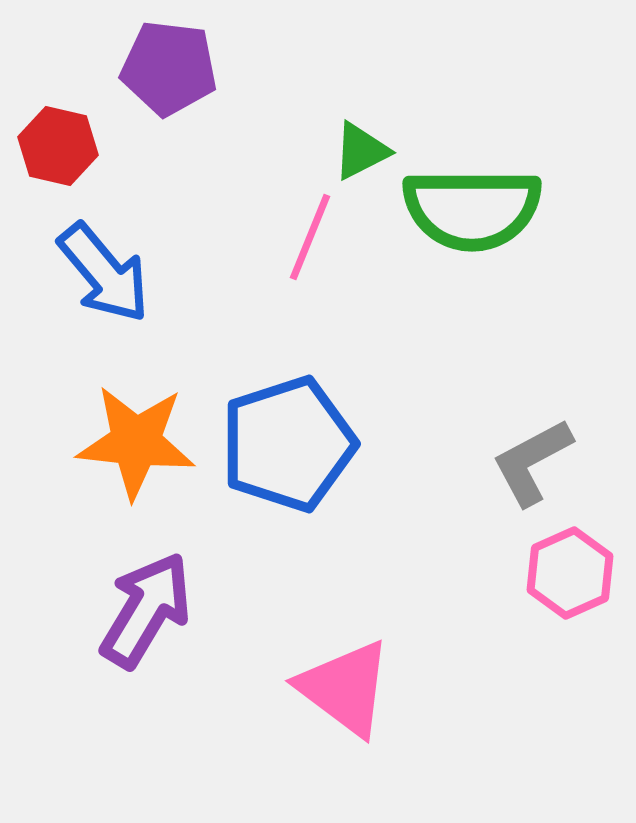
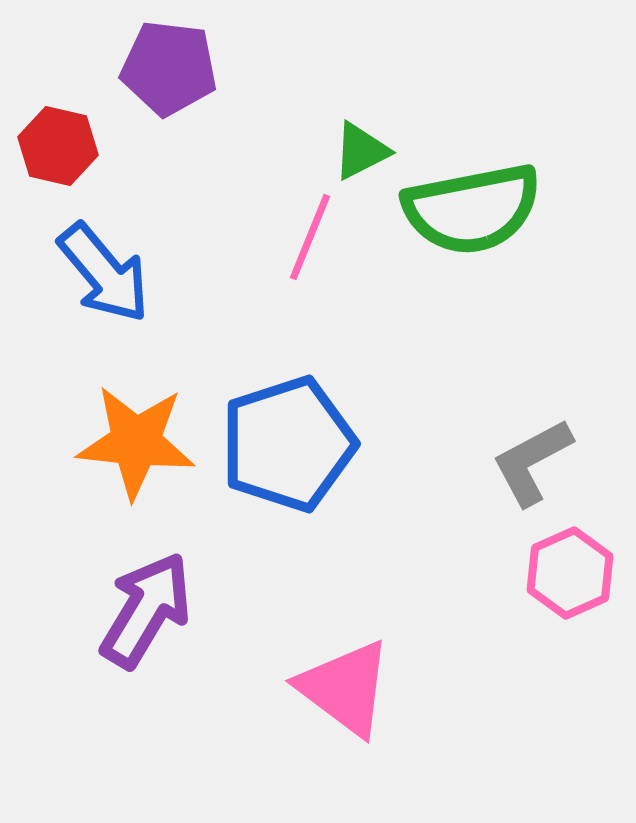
green semicircle: rotated 11 degrees counterclockwise
